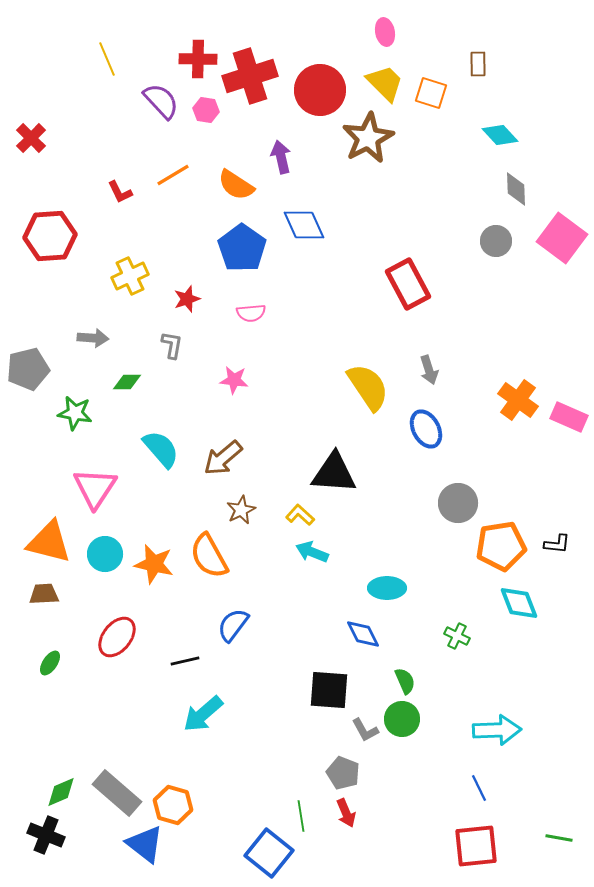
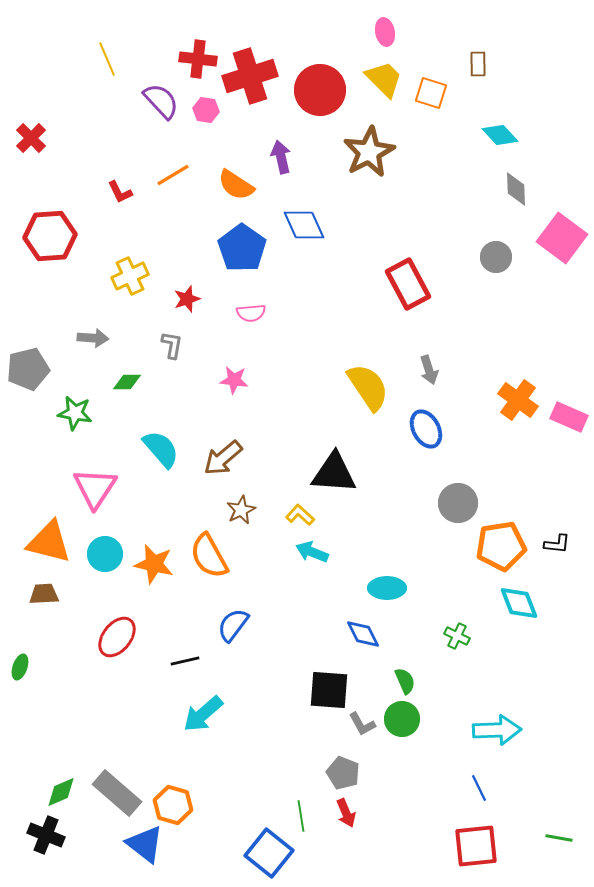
red cross at (198, 59): rotated 6 degrees clockwise
yellow trapezoid at (385, 83): moved 1 px left, 4 px up
brown star at (368, 138): moved 1 px right, 14 px down
gray circle at (496, 241): moved 16 px down
green ellipse at (50, 663): moved 30 px left, 4 px down; rotated 15 degrees counterclockwise
gray L-shape at (365, 730): moved 3 px left, 6 px up
